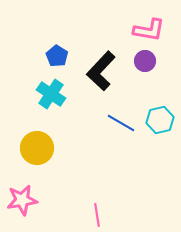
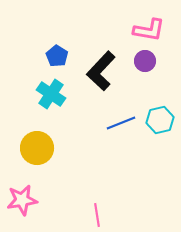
blue line: rotated 52 degrees counterclockwise
